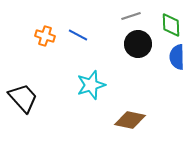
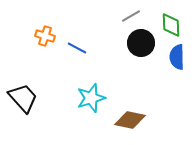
gray line: rotated 12 degrees counterclockwise
blue line: moved 1 px left, 13 px down
black circle: moved 3 px right, 1 px up
cyan star: moved 13 px down
